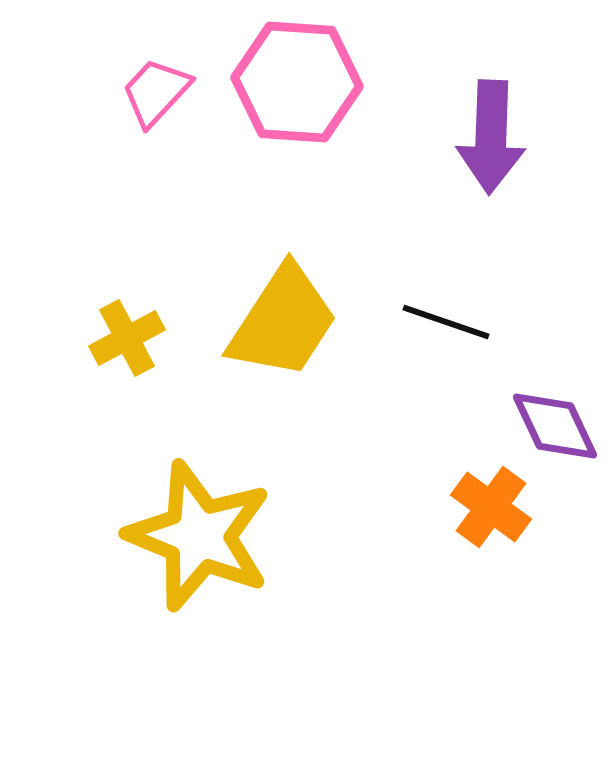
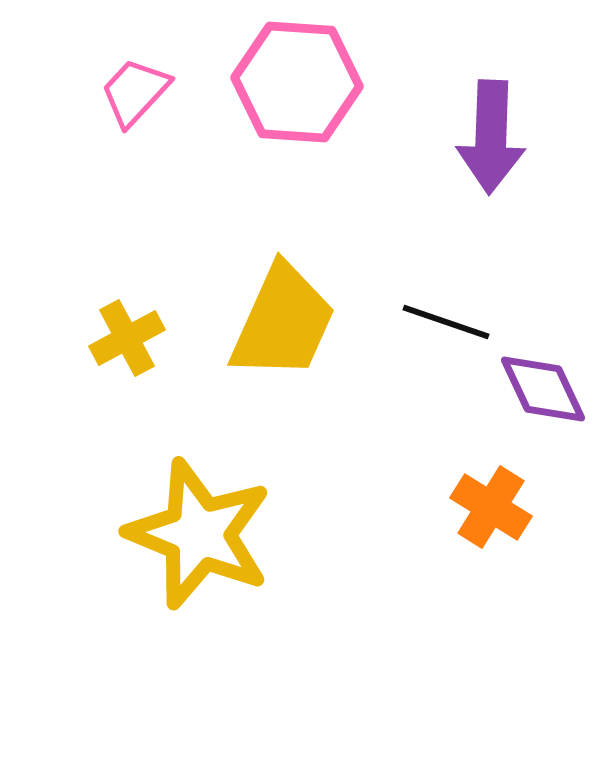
pink trapezoid: moved 21 px left
yellow trapezoid: rotated 9 degrees counterclockwise
purple diamond: moved 12 px left, 37 px up
orange cross: rotated 4 degrees counterclockwise
yellow star: moved 2 px up
